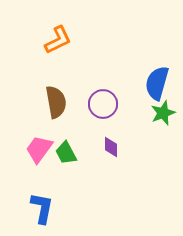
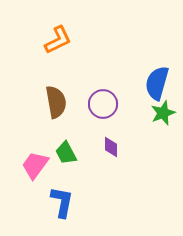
pink trapezoid: moved 4 px left, 16 px down
blue L-shape: moved 20 px right, 6 px up
